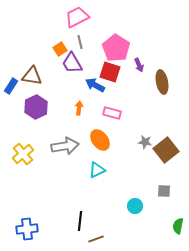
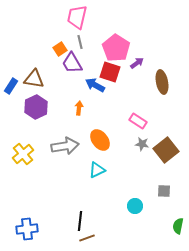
pink trapezoid: rotated 50 degrees counterclockwise
purple arrow: moved 2 px left, 2 px up; rotated 104 degrees counterclockwise
brown triangle: moved 2 px right, 3 px down
pink rectangle: moved 26 px right, 8 px down; rotated 18 degrees clockwise
gray star: moved 3 px left, 2 px down
brown line: moved 9 px left, 1 px up
